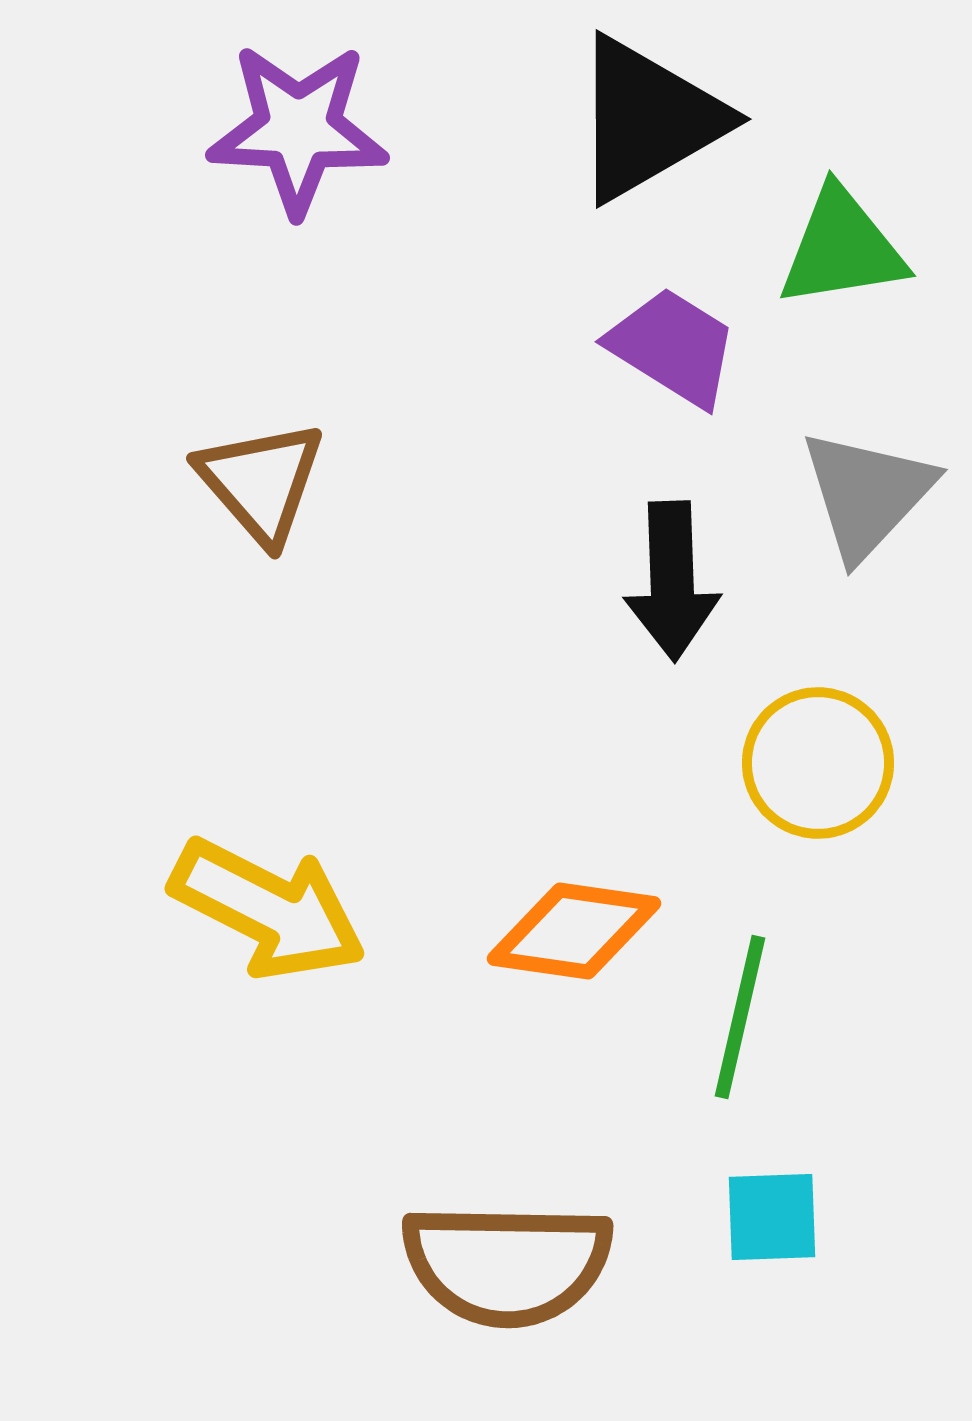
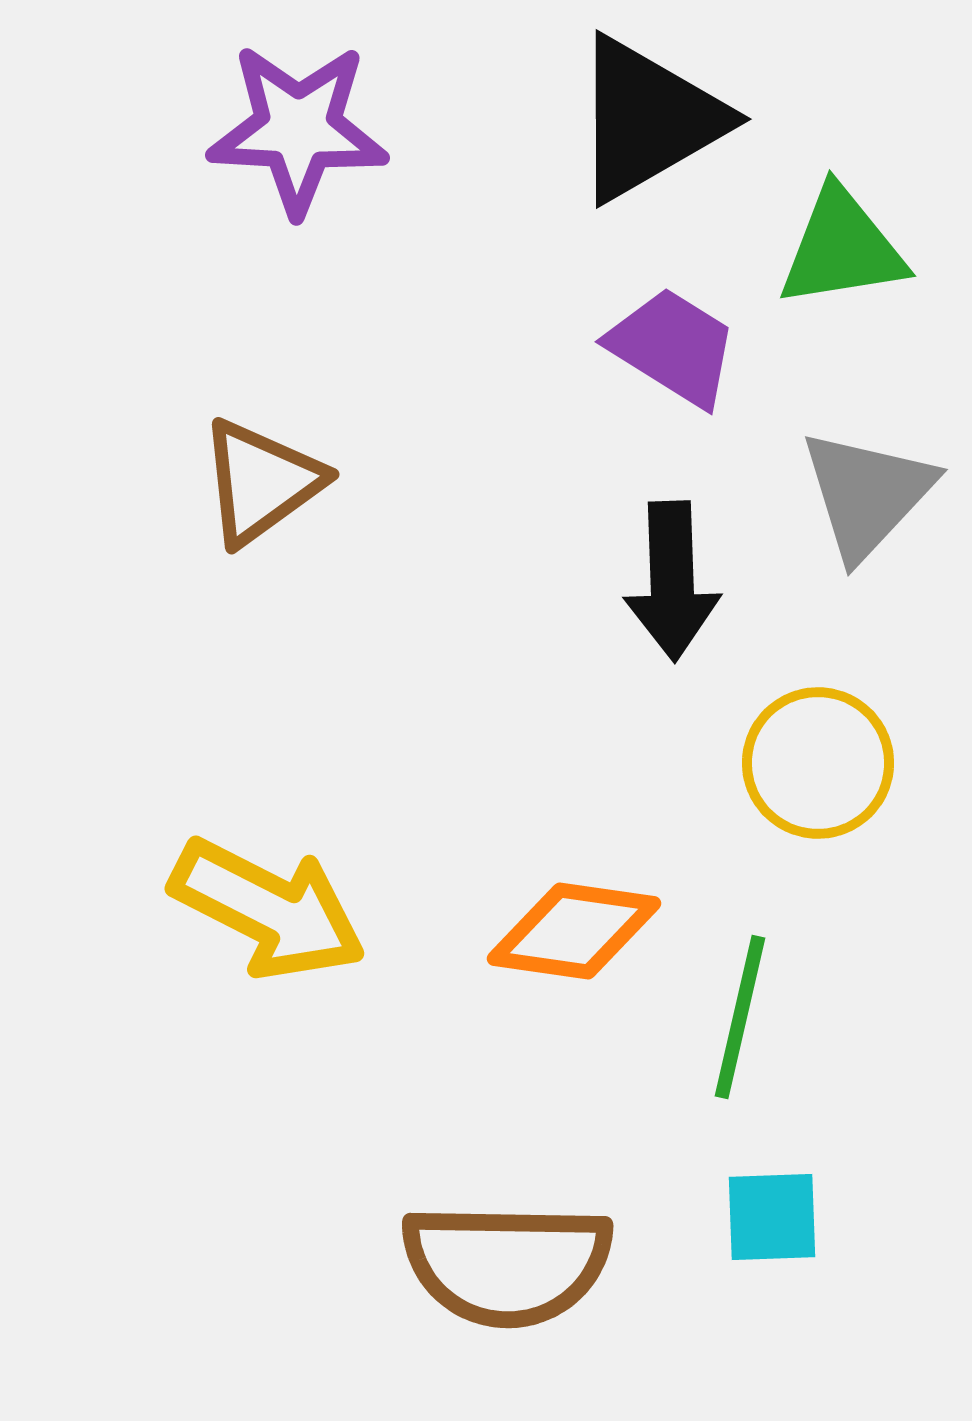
brown triangle: rotated 35 degrees clockwise
